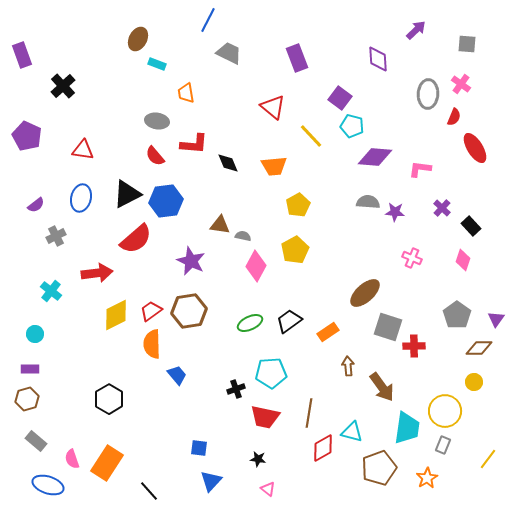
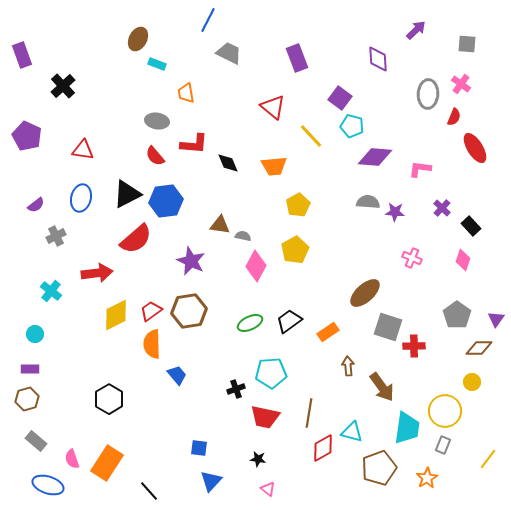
yellow circle at (474, 382): moved 2 px left
